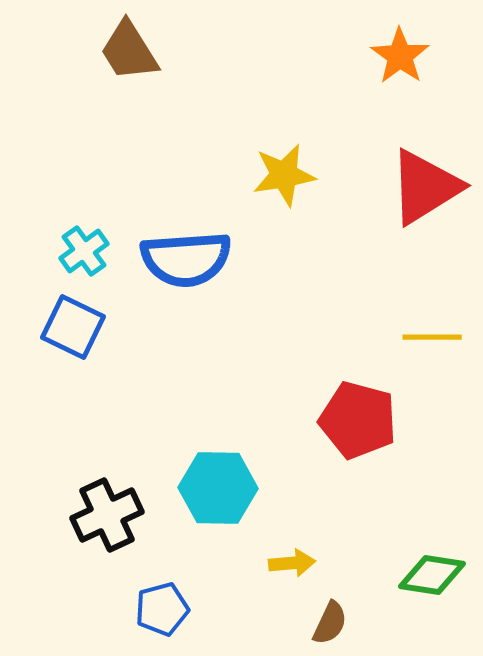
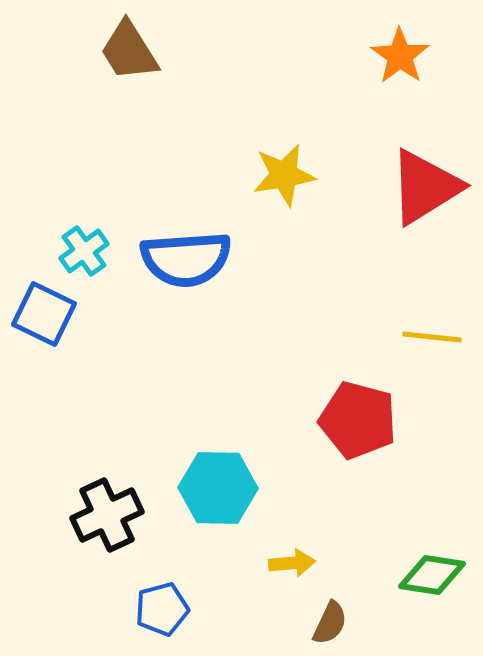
blue square: moved 29 px left, 13 px up
yellow line: rotated 6 degrees clockwise
